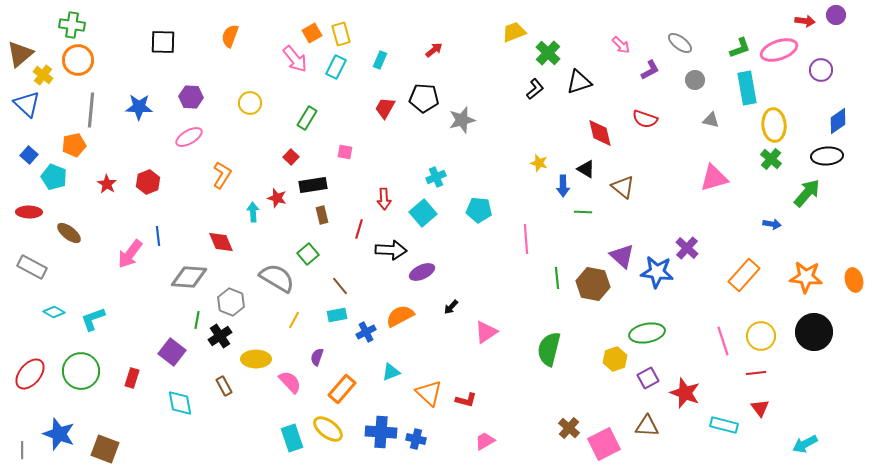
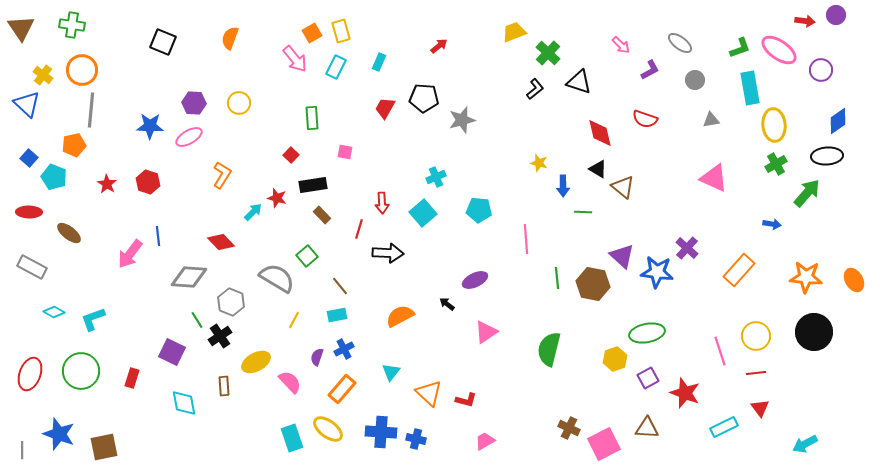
yellow rectangle at (341, 34): moved 3 px up
orange semicircle at (230, 36): moved 2 px down
black square at (163, 42): rotated 20 degrees clockwise
red arrow at (434, 50): moved 5 px right, 4 px up
pink ellipse at (779, 50): rotated 54 degrees clockwise
brown triangle at (20, 54): moved 1 px right, 26 px up; rotated 24 degrees counterclockwise
orange circle at (78, 60): moved 4 px right, 10 px down
cyan rectangle at (380, 60): moved 1 px left, 2 px down
black triangle at (579, 82): rotated 36 degrees clockwise
cyan rectangle at (747, 88): moved 3 px right
purple hexagon at (191, 97): moved 3 px right, 6 px down
yellow circle at (250, 103): moved 11 px left
blue star at (139, 107): moved 11 px right, 19 px down
green rectangle at (307, 118): moved 5 px right; rotated 35 degrees counterclockwise
gray triangle at (711, 120): rotated 24 degrees counterclockwise
blue square at (29, 155): moved 3 px down
red square at (291, 157): moved 2 px up
green cross at (771, 159): moved 5 px right, 5 px down; rotated 20 degrees clockwise
black triangle at (586, 169): moved 12 px right
pink triangle at (714, 178): rotated 40 degrees clockwise
red hexagon at (148, 182): rotated 20 degrees counterclockwise
red arrow at (384, 199): moved 2 px left, 4 px down
cyan arrow at (253, 212): rotated 48 degrees clockwise
brown rectangle at (322, 215): rotated 30 degrees counterclockwise
red diamond at (221, 242): rotated 20 degrees counterclockwise
black arrow at (391, 250): moved 3 px left, 3 px down
green square at (308, 254): moved 1 px left, 2 px down
purple ellipse at (422, 272): moved 53 px right, 8 px down
orange rectangle at (744, 275): moved 5 px left, 5 px up
orange ellipse at (854, 280): rotated 15 degrees counterclockwise
black arrow at (451, 307): moved 4 px left, 3 px up; rotated 84 degrees clockwise
green line at (197, 320): rotated 42 degrees counterclockwise
blue cross at (366, 332): moved 22 px left, 17 px down
yellow circle at (761, 336): moved 5 px left
pink line at (723, 341): moved 3 px left, 10 px down
purple square at (172, 352): rotated 12 degrees counterclockwise
yellow ellipse at (256, 359): moved 3 px down; rotated 28 degrees counterclockwise
cyan triangle at (391, 372): rotated 30 degrees counterclockwise
red ellipse at (30, 374): rotated 20 degrees counterclockwise
brown rectangle at (224, 386): rotated 24 degrees clockwise
cyan diamond at (180, 403): moved 4 px right
cyan rectangle at (724, 425): moved 2 px down; rotated 40 degrees counterclockwise
brown triangle at (647, 426): moved 2 px down
brown cross at (569, 428): rotated 15 degrees counterclockwise
brown square at (105, 449): moved 1 px left, 2 px up; rotated 32 degrees counterclockwise
